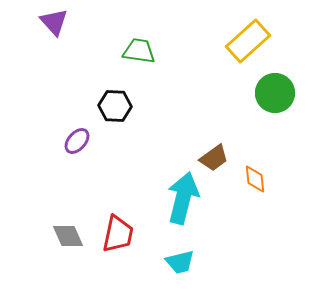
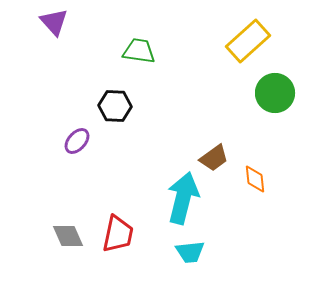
cyan trapezoid: moved 10 px right, 10 px up; rotated 8 degrees clockwise
